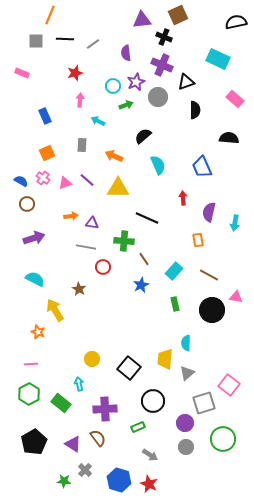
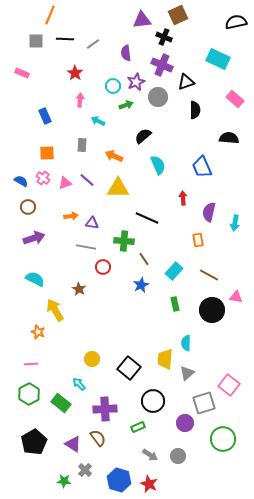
red star at (75, 73): rotated 21 degrees counterclockwise
orange square at (47, 153): rotated 21 degrees clockwise
brown circle at (27, 204): moved 1 px right, 3 px down
cyan arrow at (79, 384): rotated 32 degrees counterclockwise
gray circle at (186, 447): moved 8 px left, 9 px down
